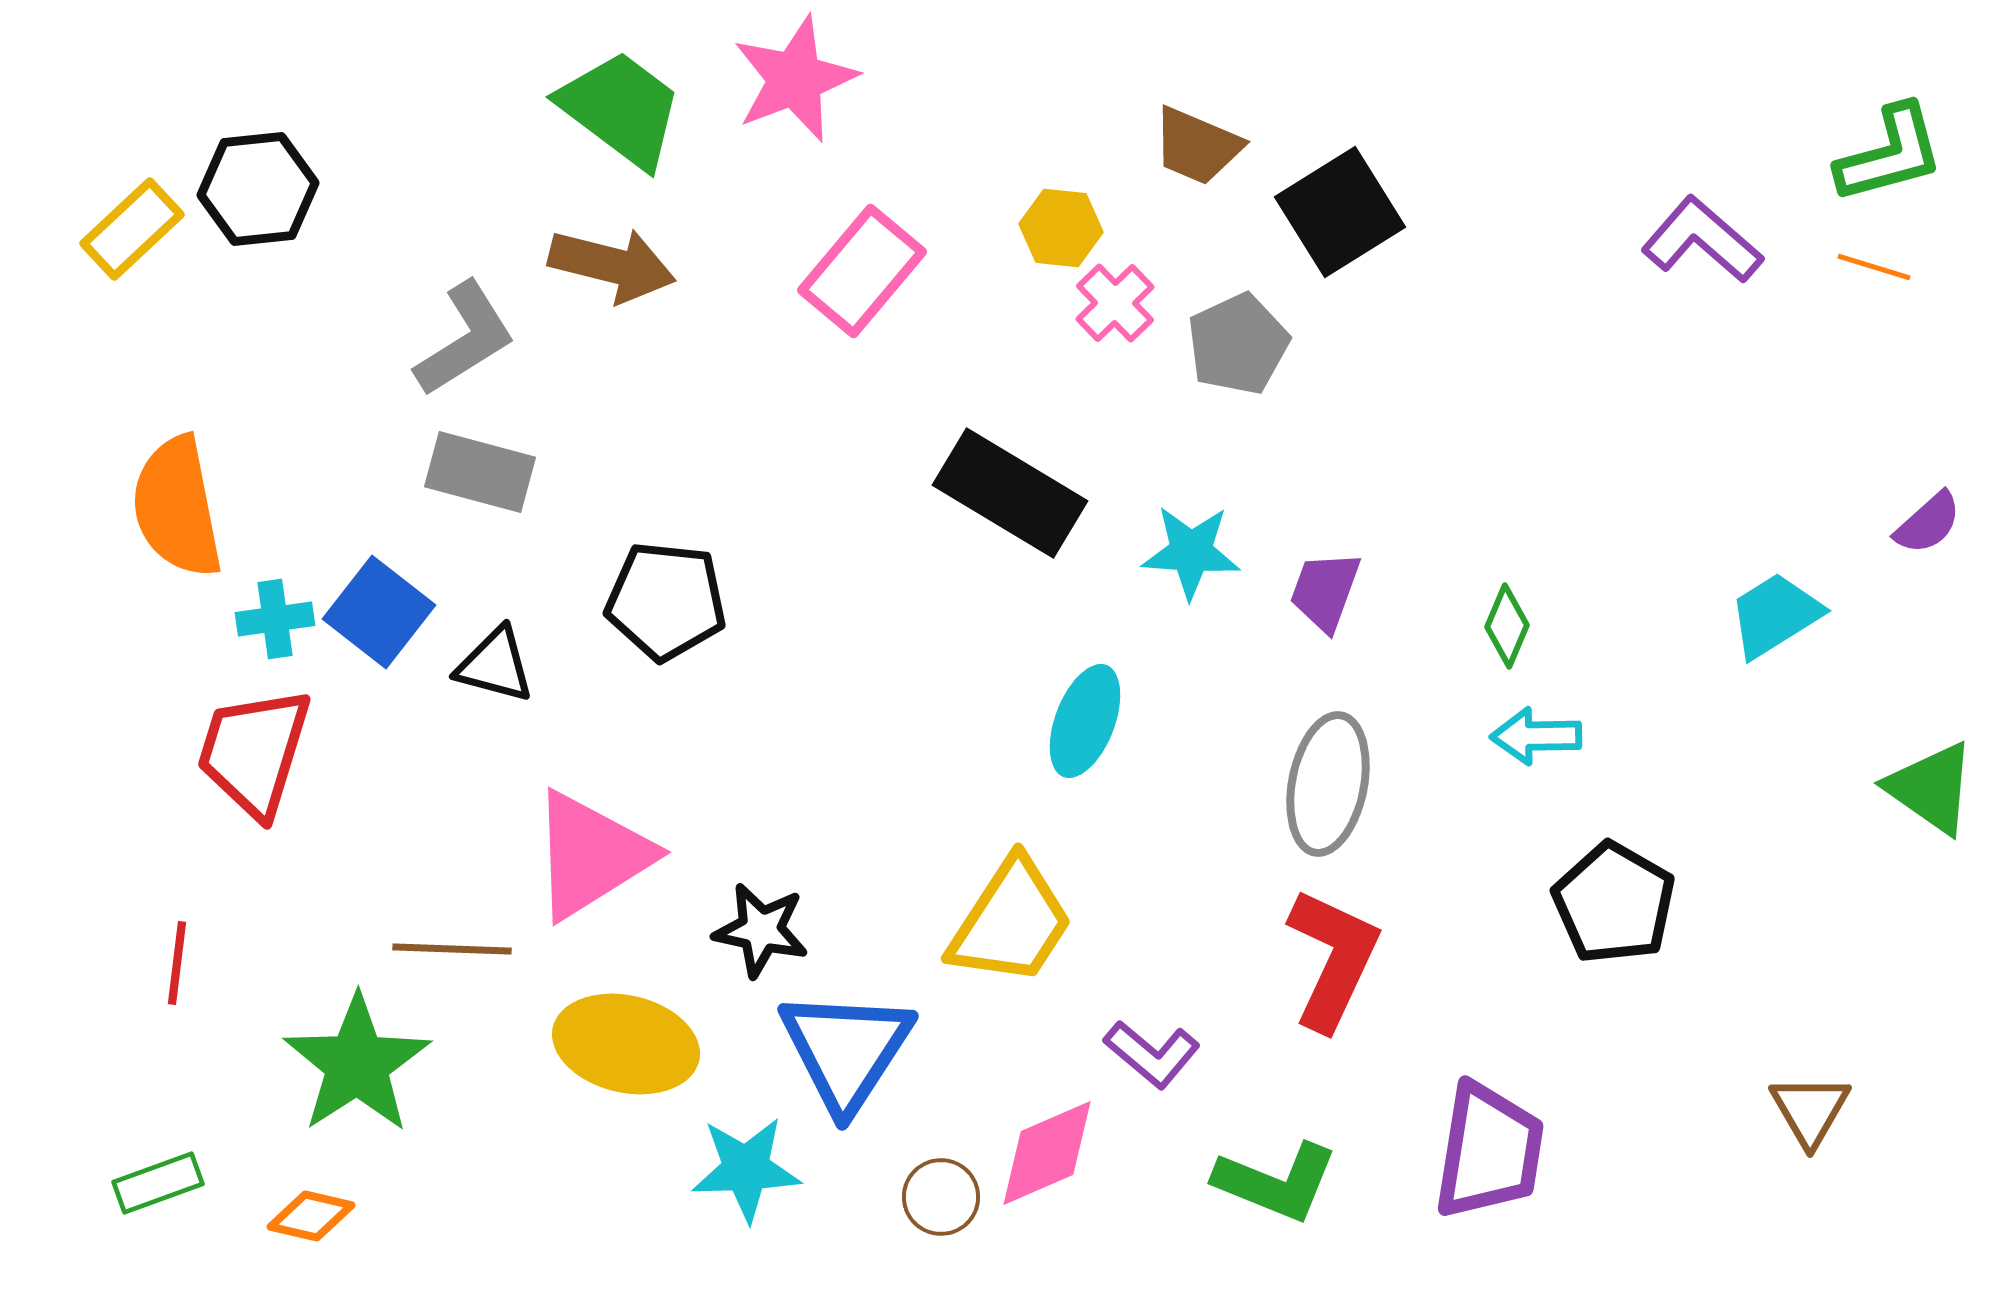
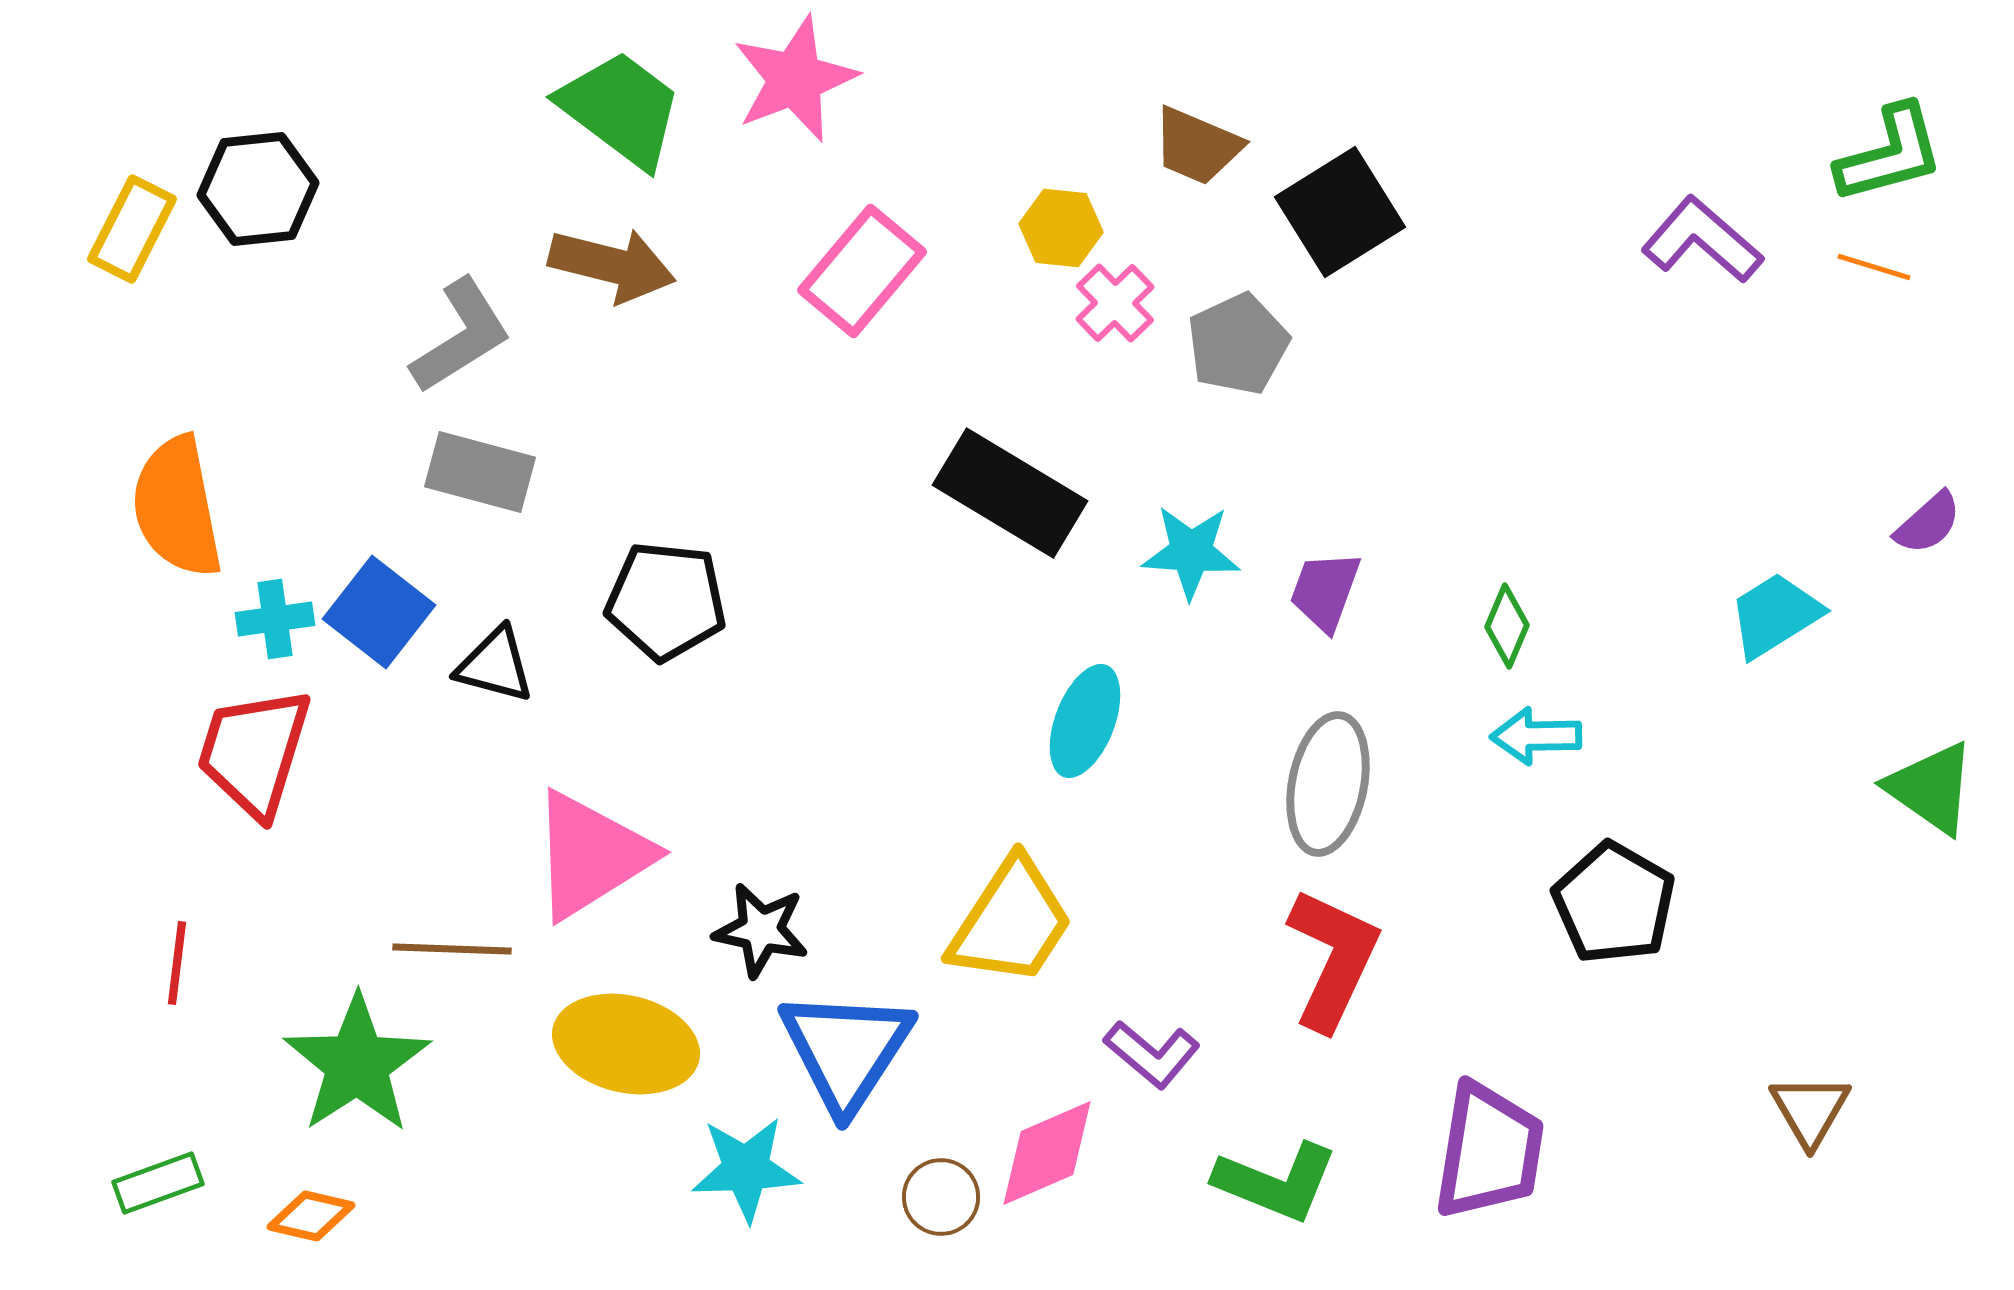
yellow rectangle at (132, 229): rotated 20 degrees counterclockwise
gray L-shape at (465, 339): moved 4 px left, 3 px up
